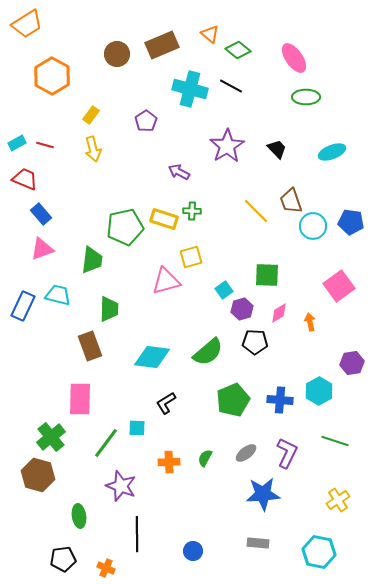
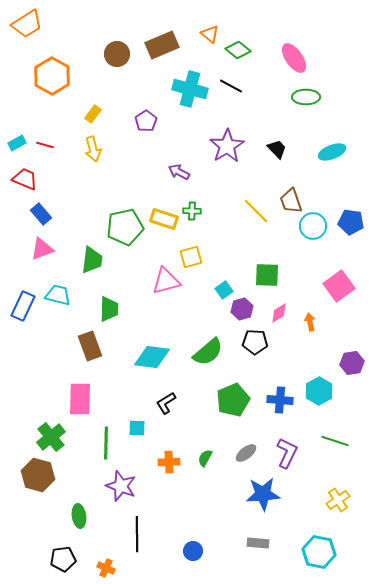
yellow rectangle at (91, 115): moved 2 px right, 1 px up
green line at (106, 443): rotated 36 degrees counterclockwise
